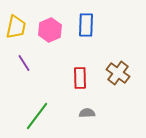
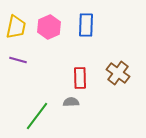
pink hexagon: moved 1 px left, 3 px up
purple line: moved 6 px left, 3 px up; rotated 42 degrees counterclockwise
gray semicircle: moved 16 px left, 11 px up
